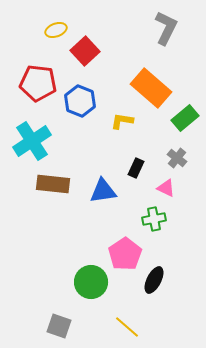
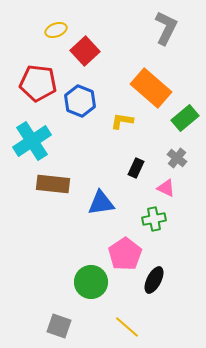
blue triangle: moved 2 px left, 12 px down
